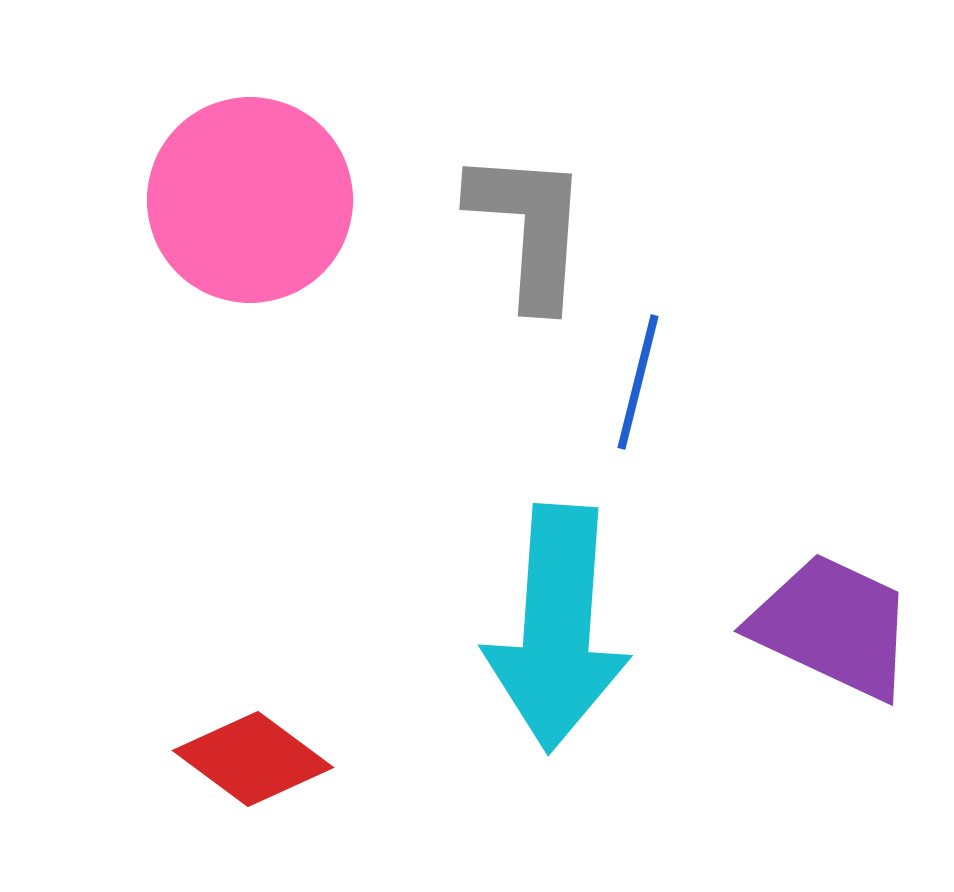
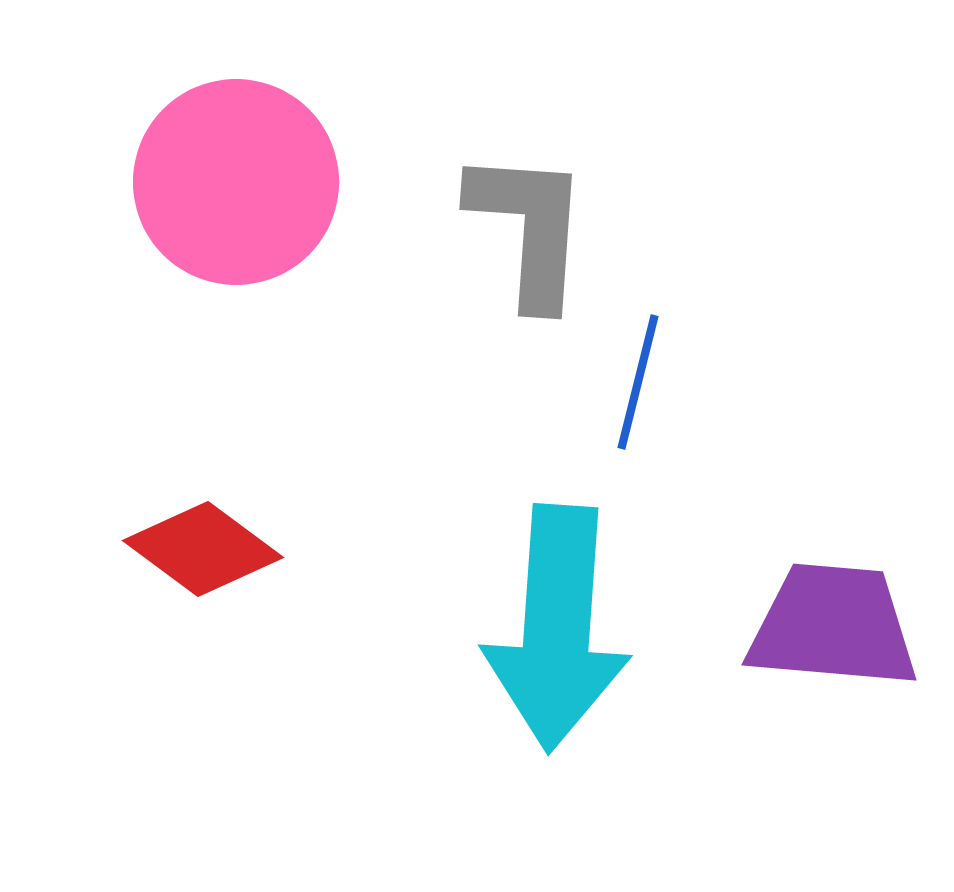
pink circle: moved 14 px left, 18 px up
purple trapezoid: rotated 20 degrees counterclockwise
red diamond: moved 50 px left, 210 px up
